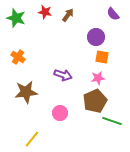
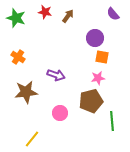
brown arrow: moved 1 px down
purple circle: moved 1 px left, 1 px down
purple arrow: moved 7 px left
brown pentagon: moved 4 px left; rotated 10 degrees clockwise
green line: rotated 66 degrees clockwise
